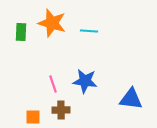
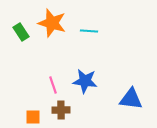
green rectangle: rotated 36 degrees counterclockwise
pink line: moved 1 px down
